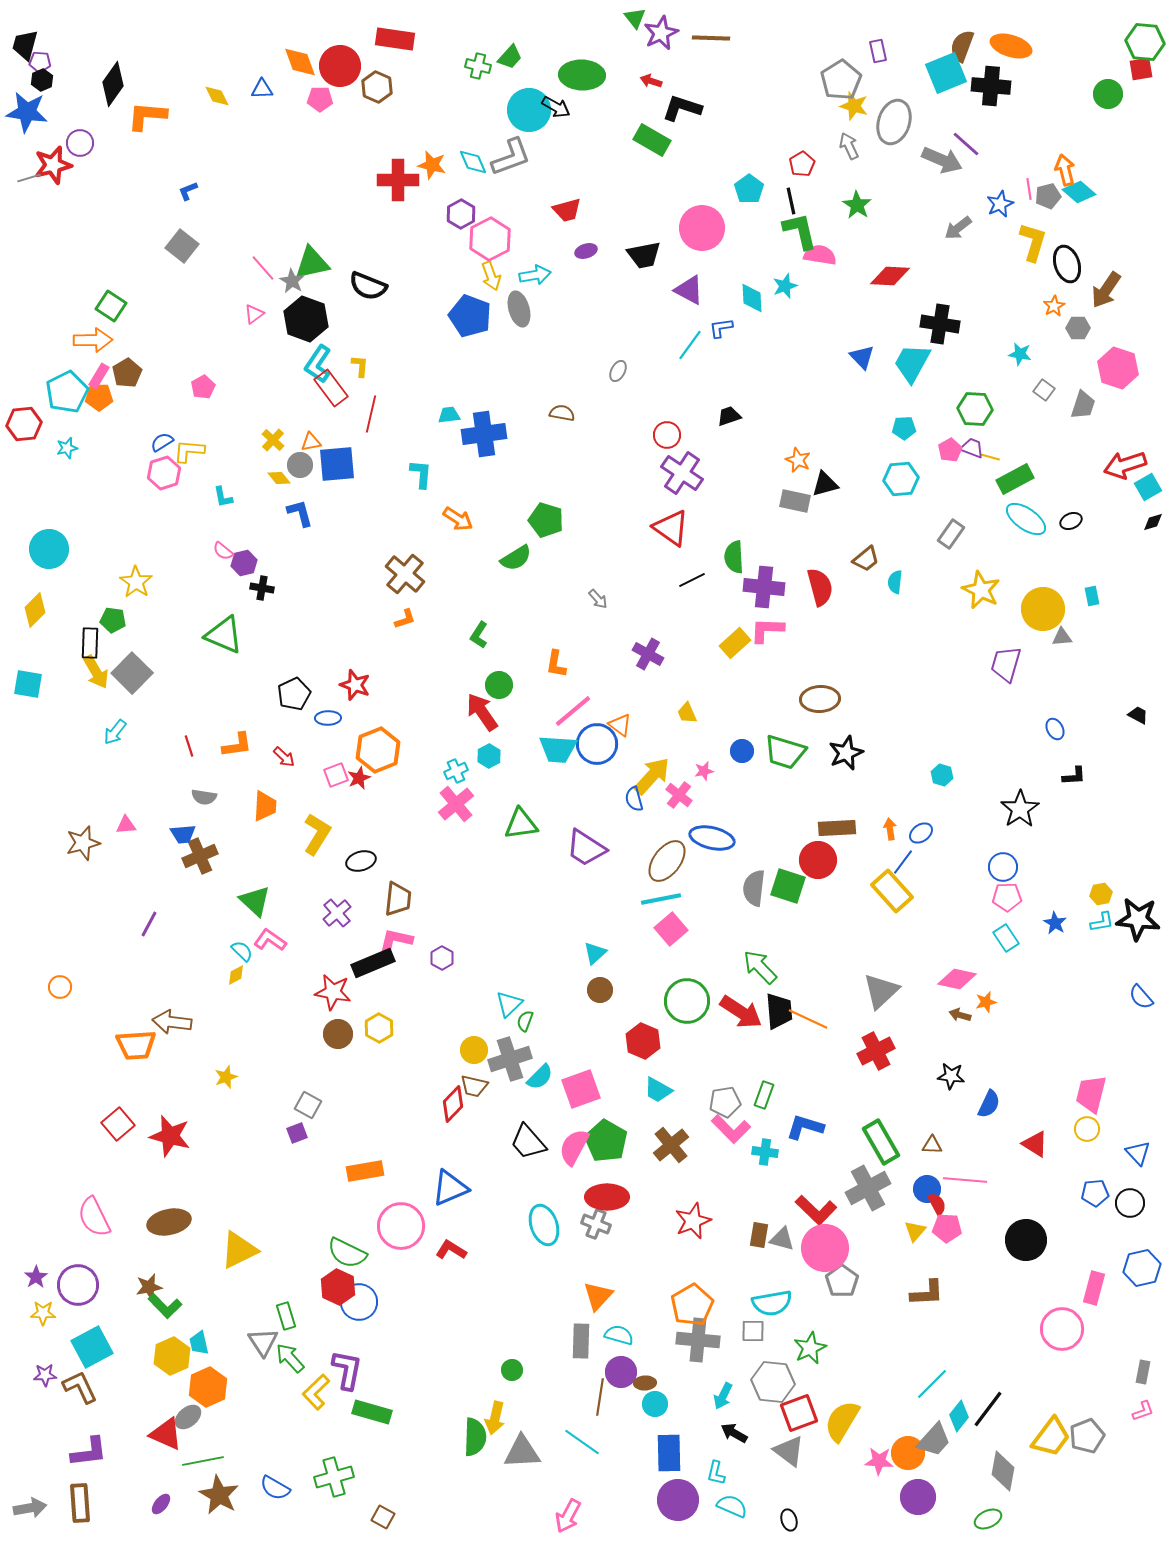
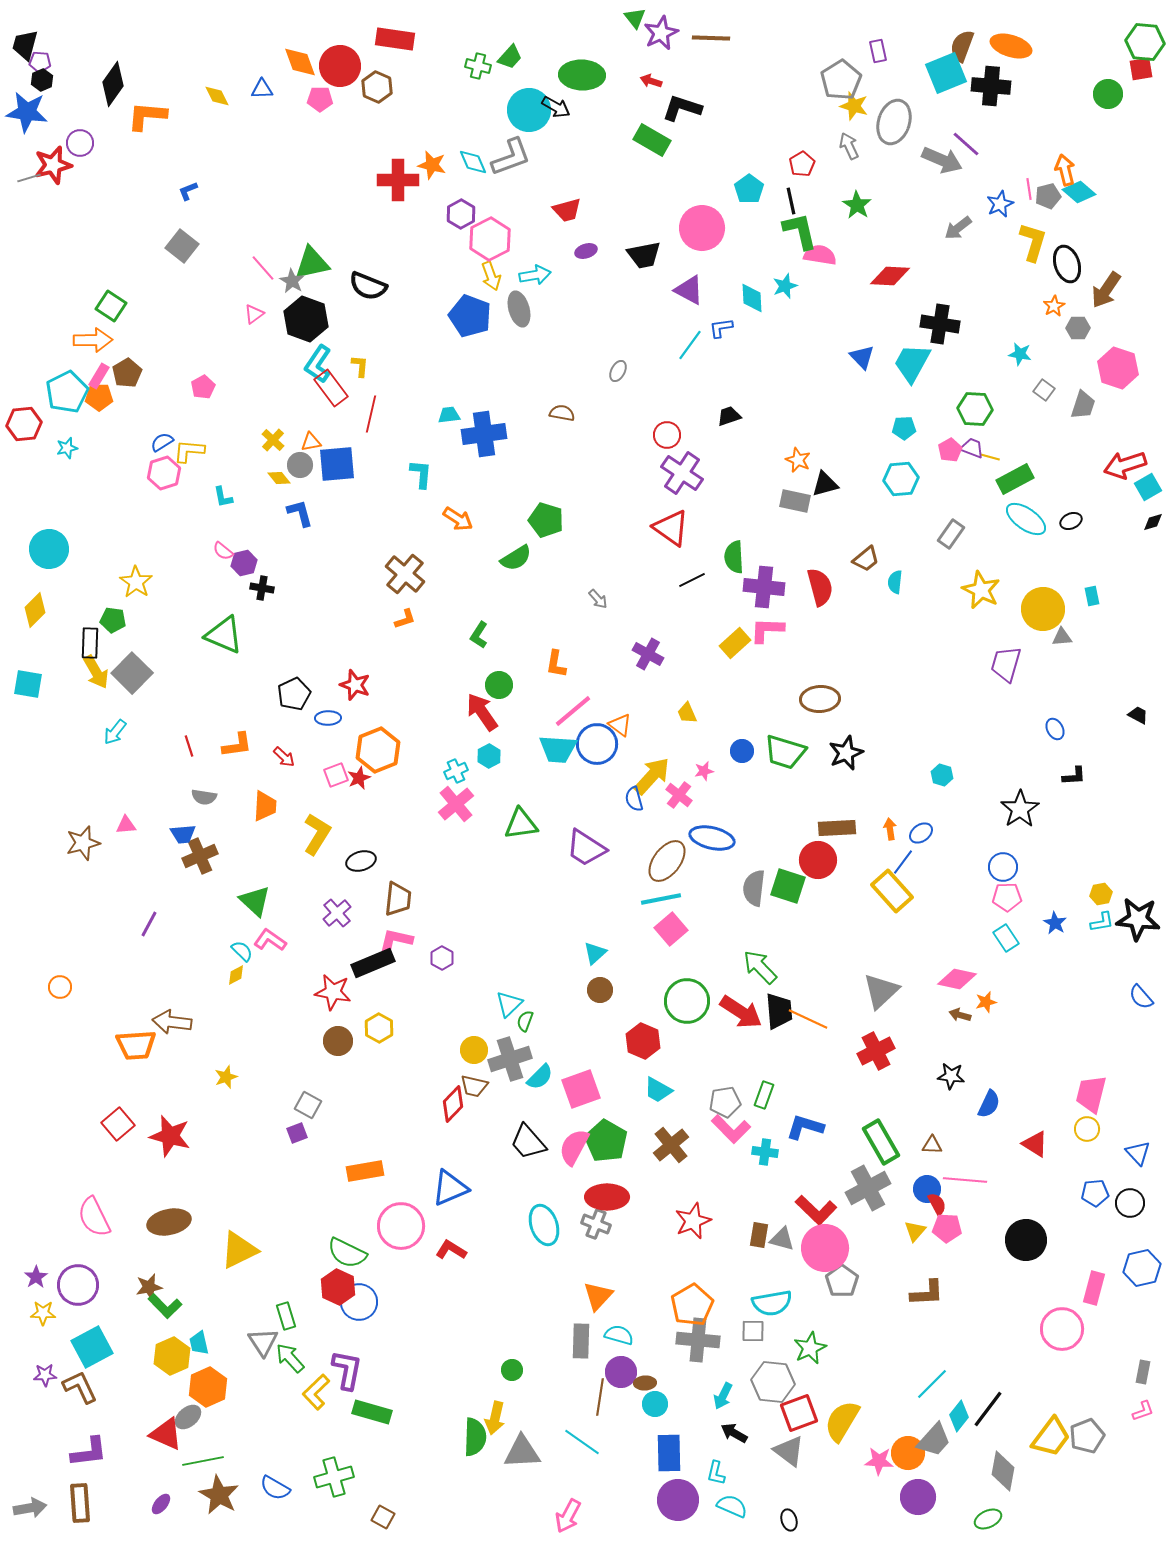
brown circle at (338, 1034): moved 7 px down
